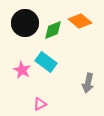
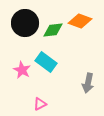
orange diamond: rotated 20 degrees counterclockwise
green diamond: rotated 15 degrees clockwise
